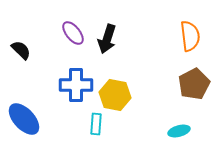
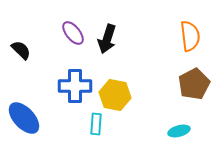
blue cross: moved 1 px left, 1 px down
blue ellipse: moved 1 px up
